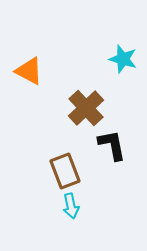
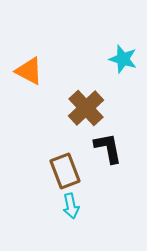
black L-shape: moved 4 px left, 3 px down
